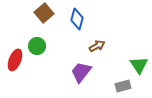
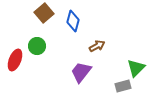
blue diamond: moved 4 px left, 2 px down
green triangle: moved 3 px left, 3 px down; rotated 18 degrees clockwise
